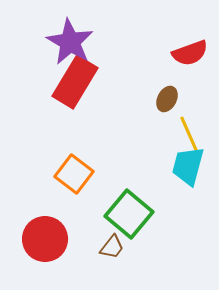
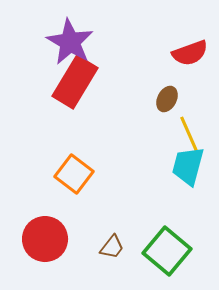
green square: moved 38 px right, 37 px down
